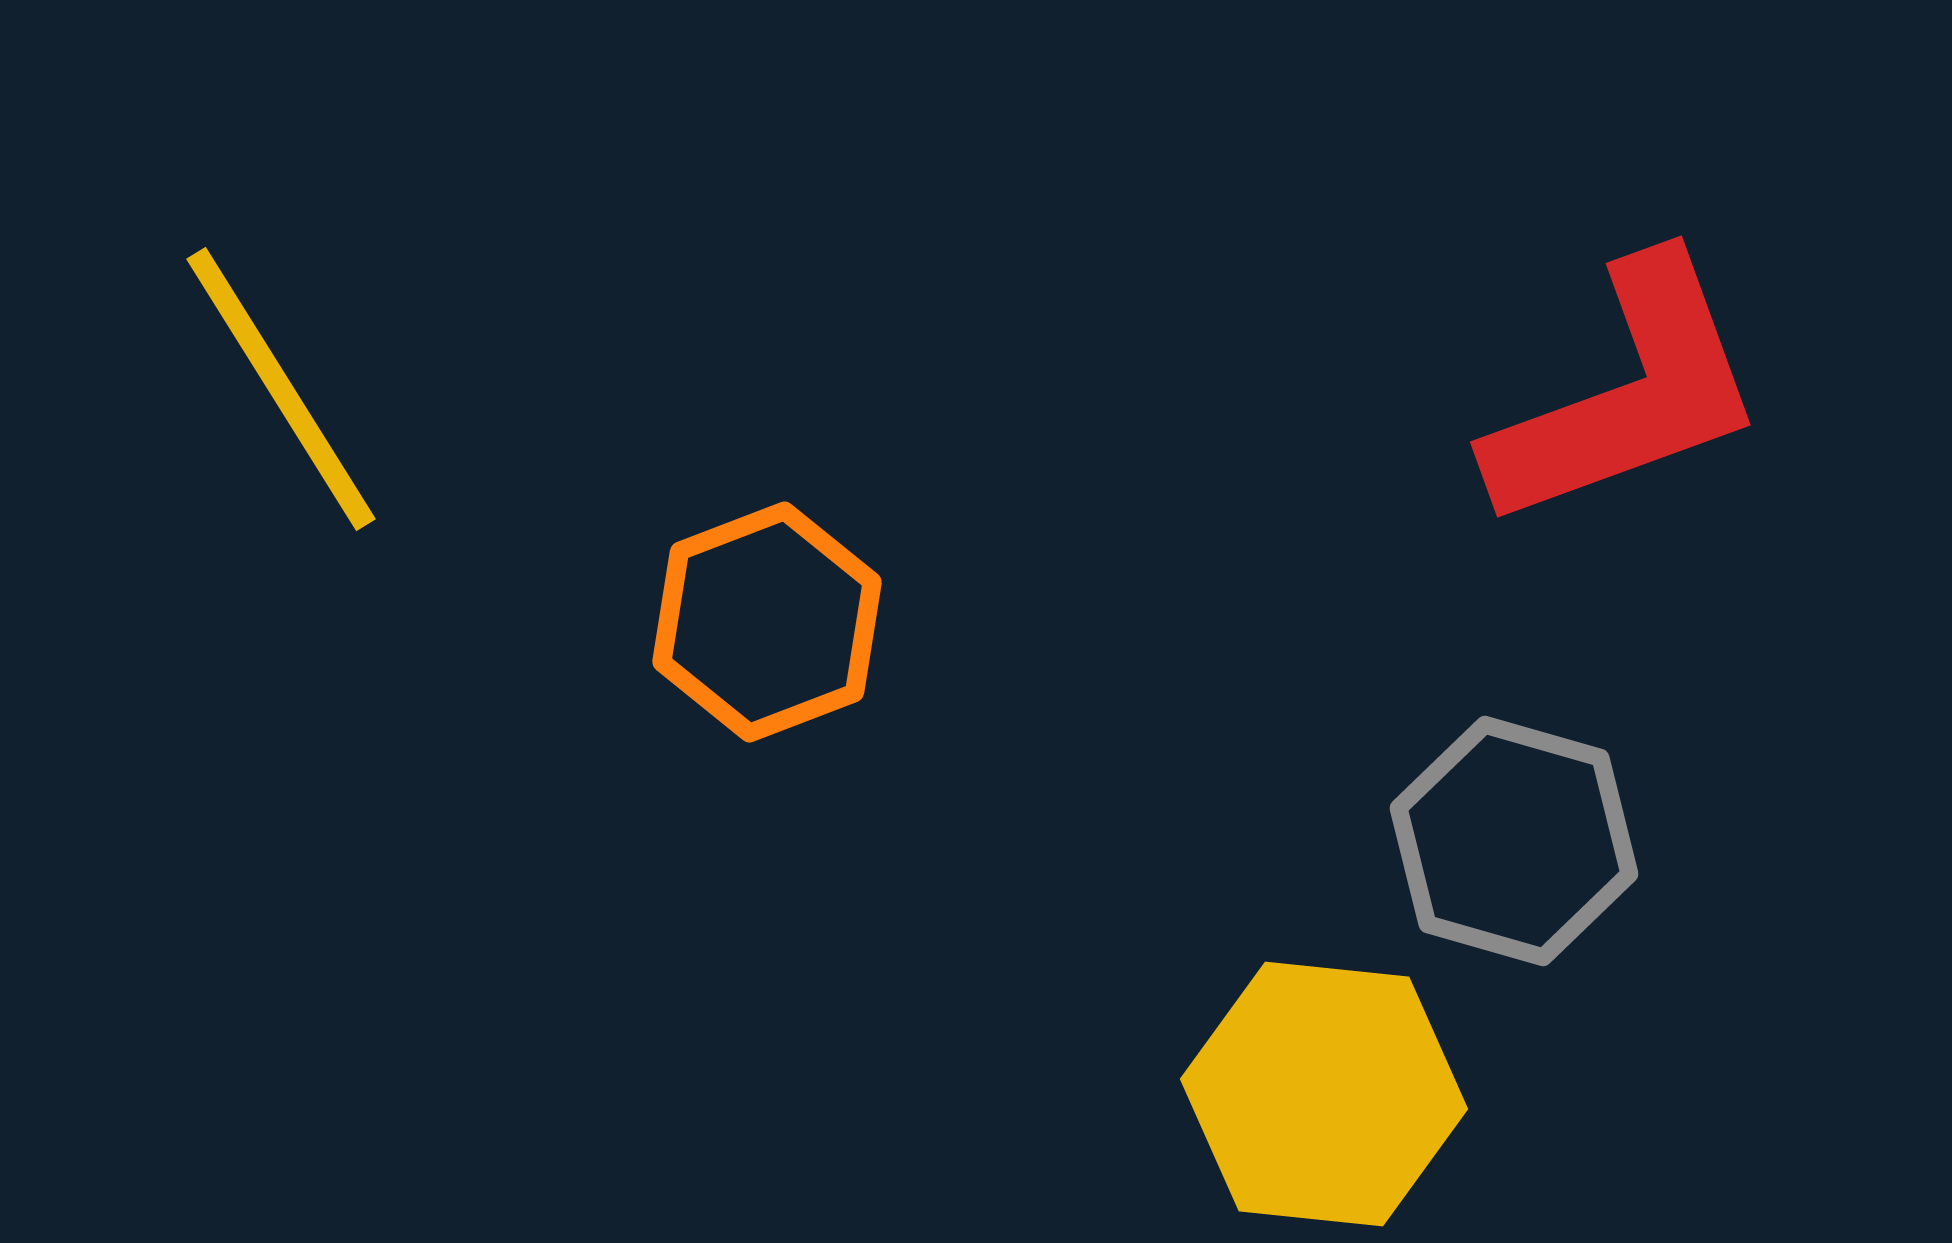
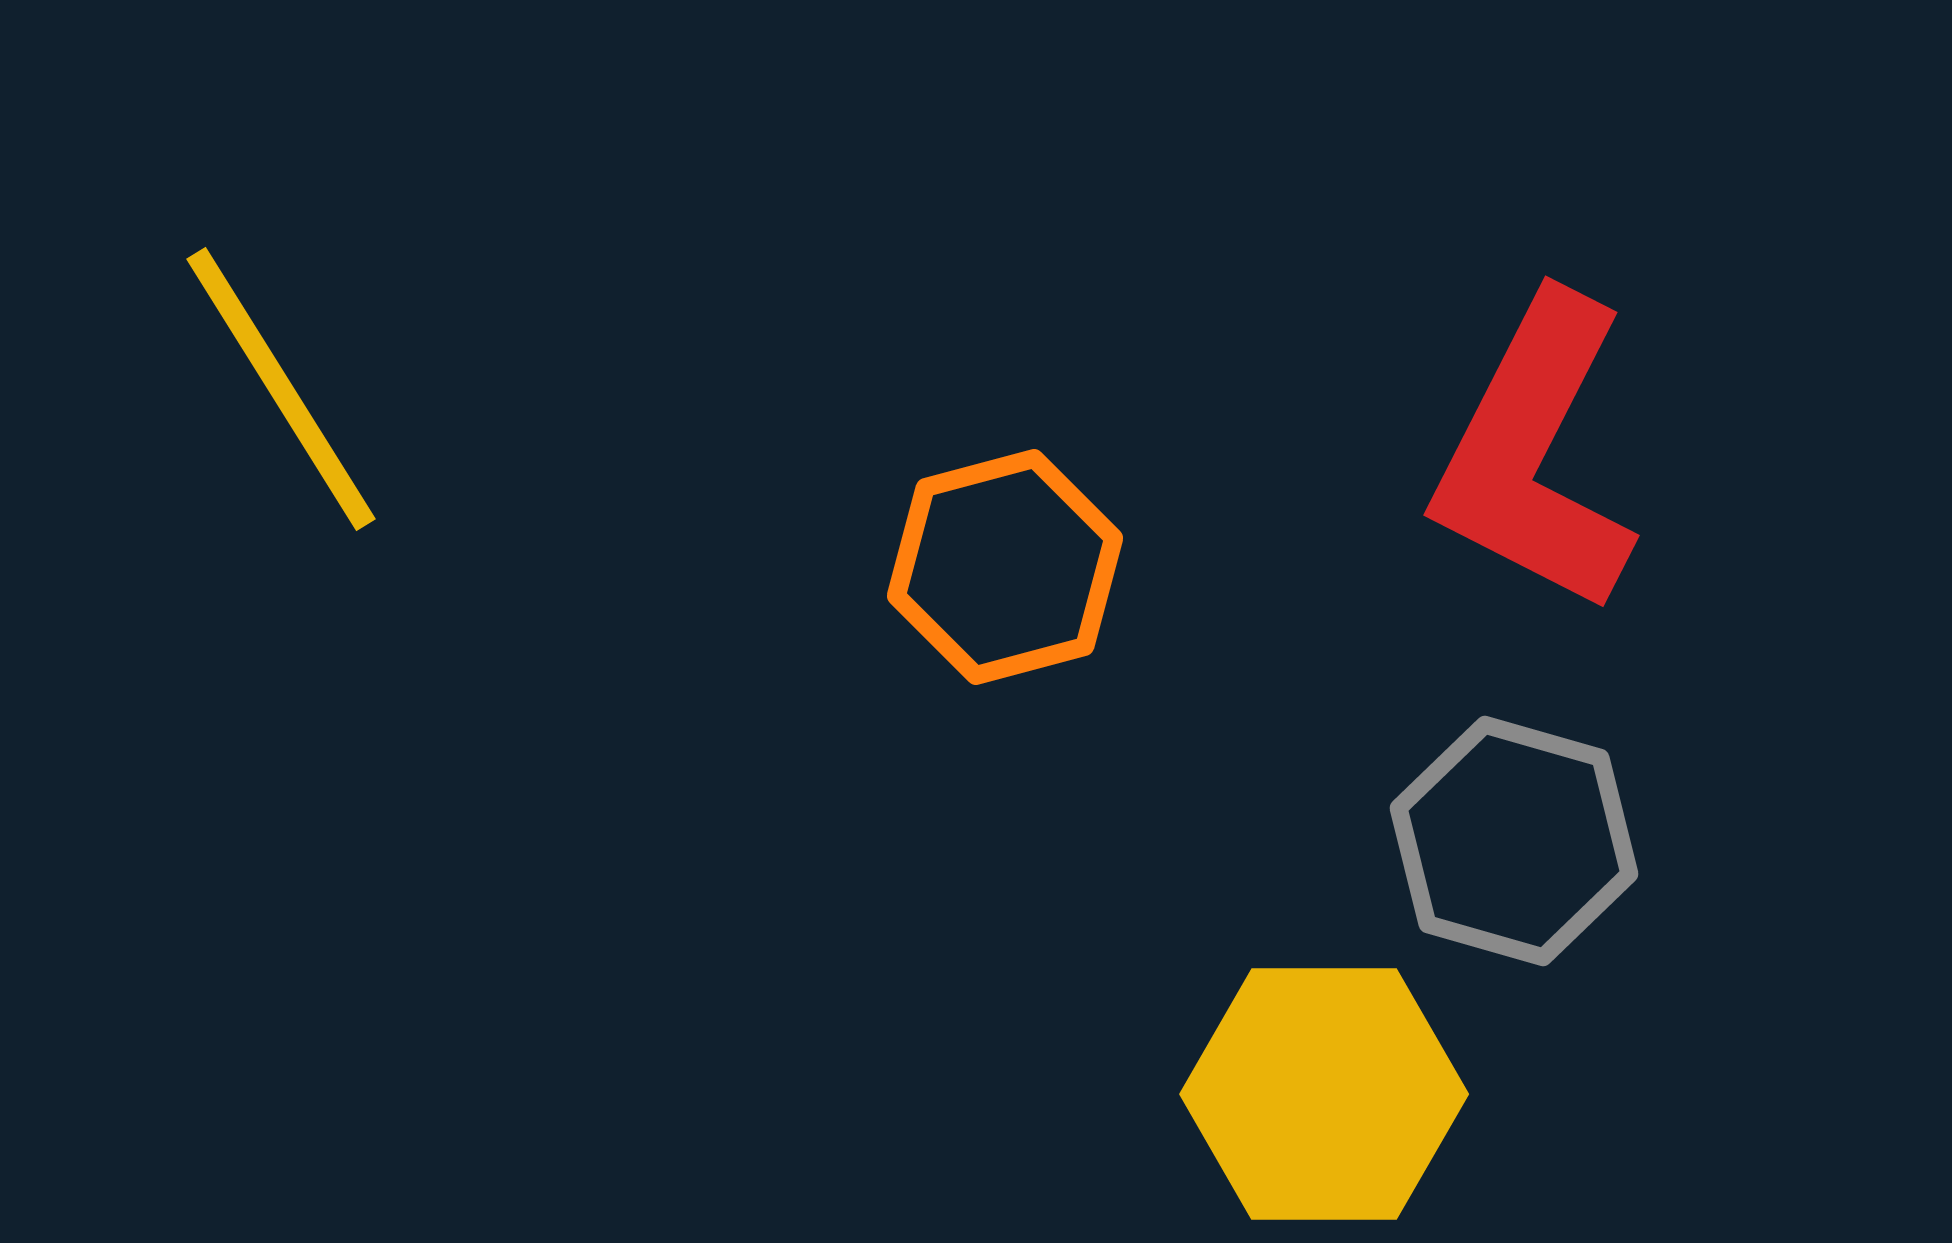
red L-shape: moved 92 px left, 60 px down; rotated 137 degrees clockwise
orange hexagon: moved 238 px right, 55 px up; rotated 6 degrees clockwise
yellow hexagon: rotated 6 degrees counterclockwise
